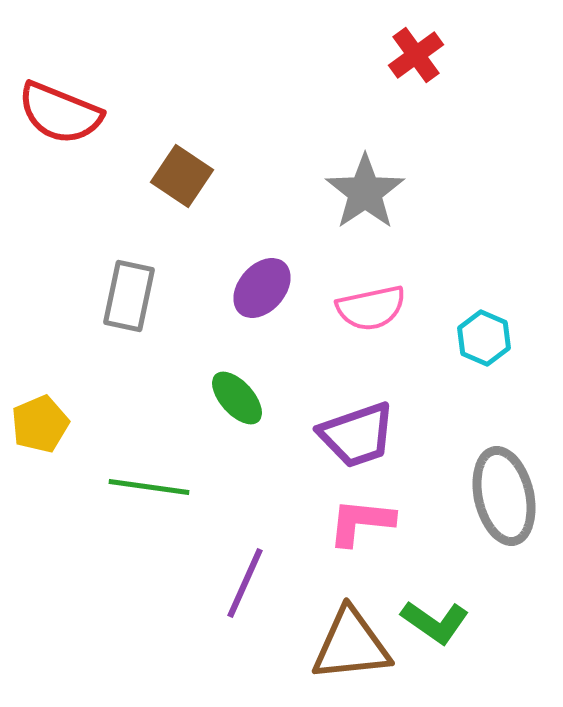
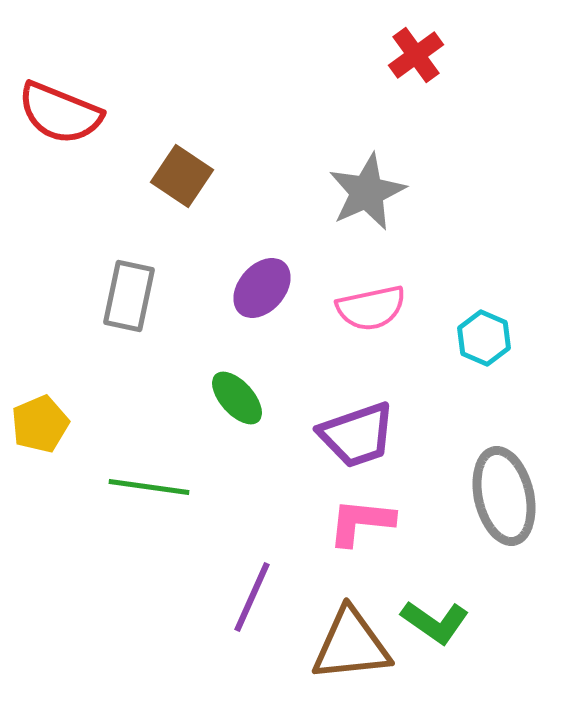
gray star: moved 2 px right; rotated 10 degrees clockwise
purple line: moved 7 px right, 14 px down
